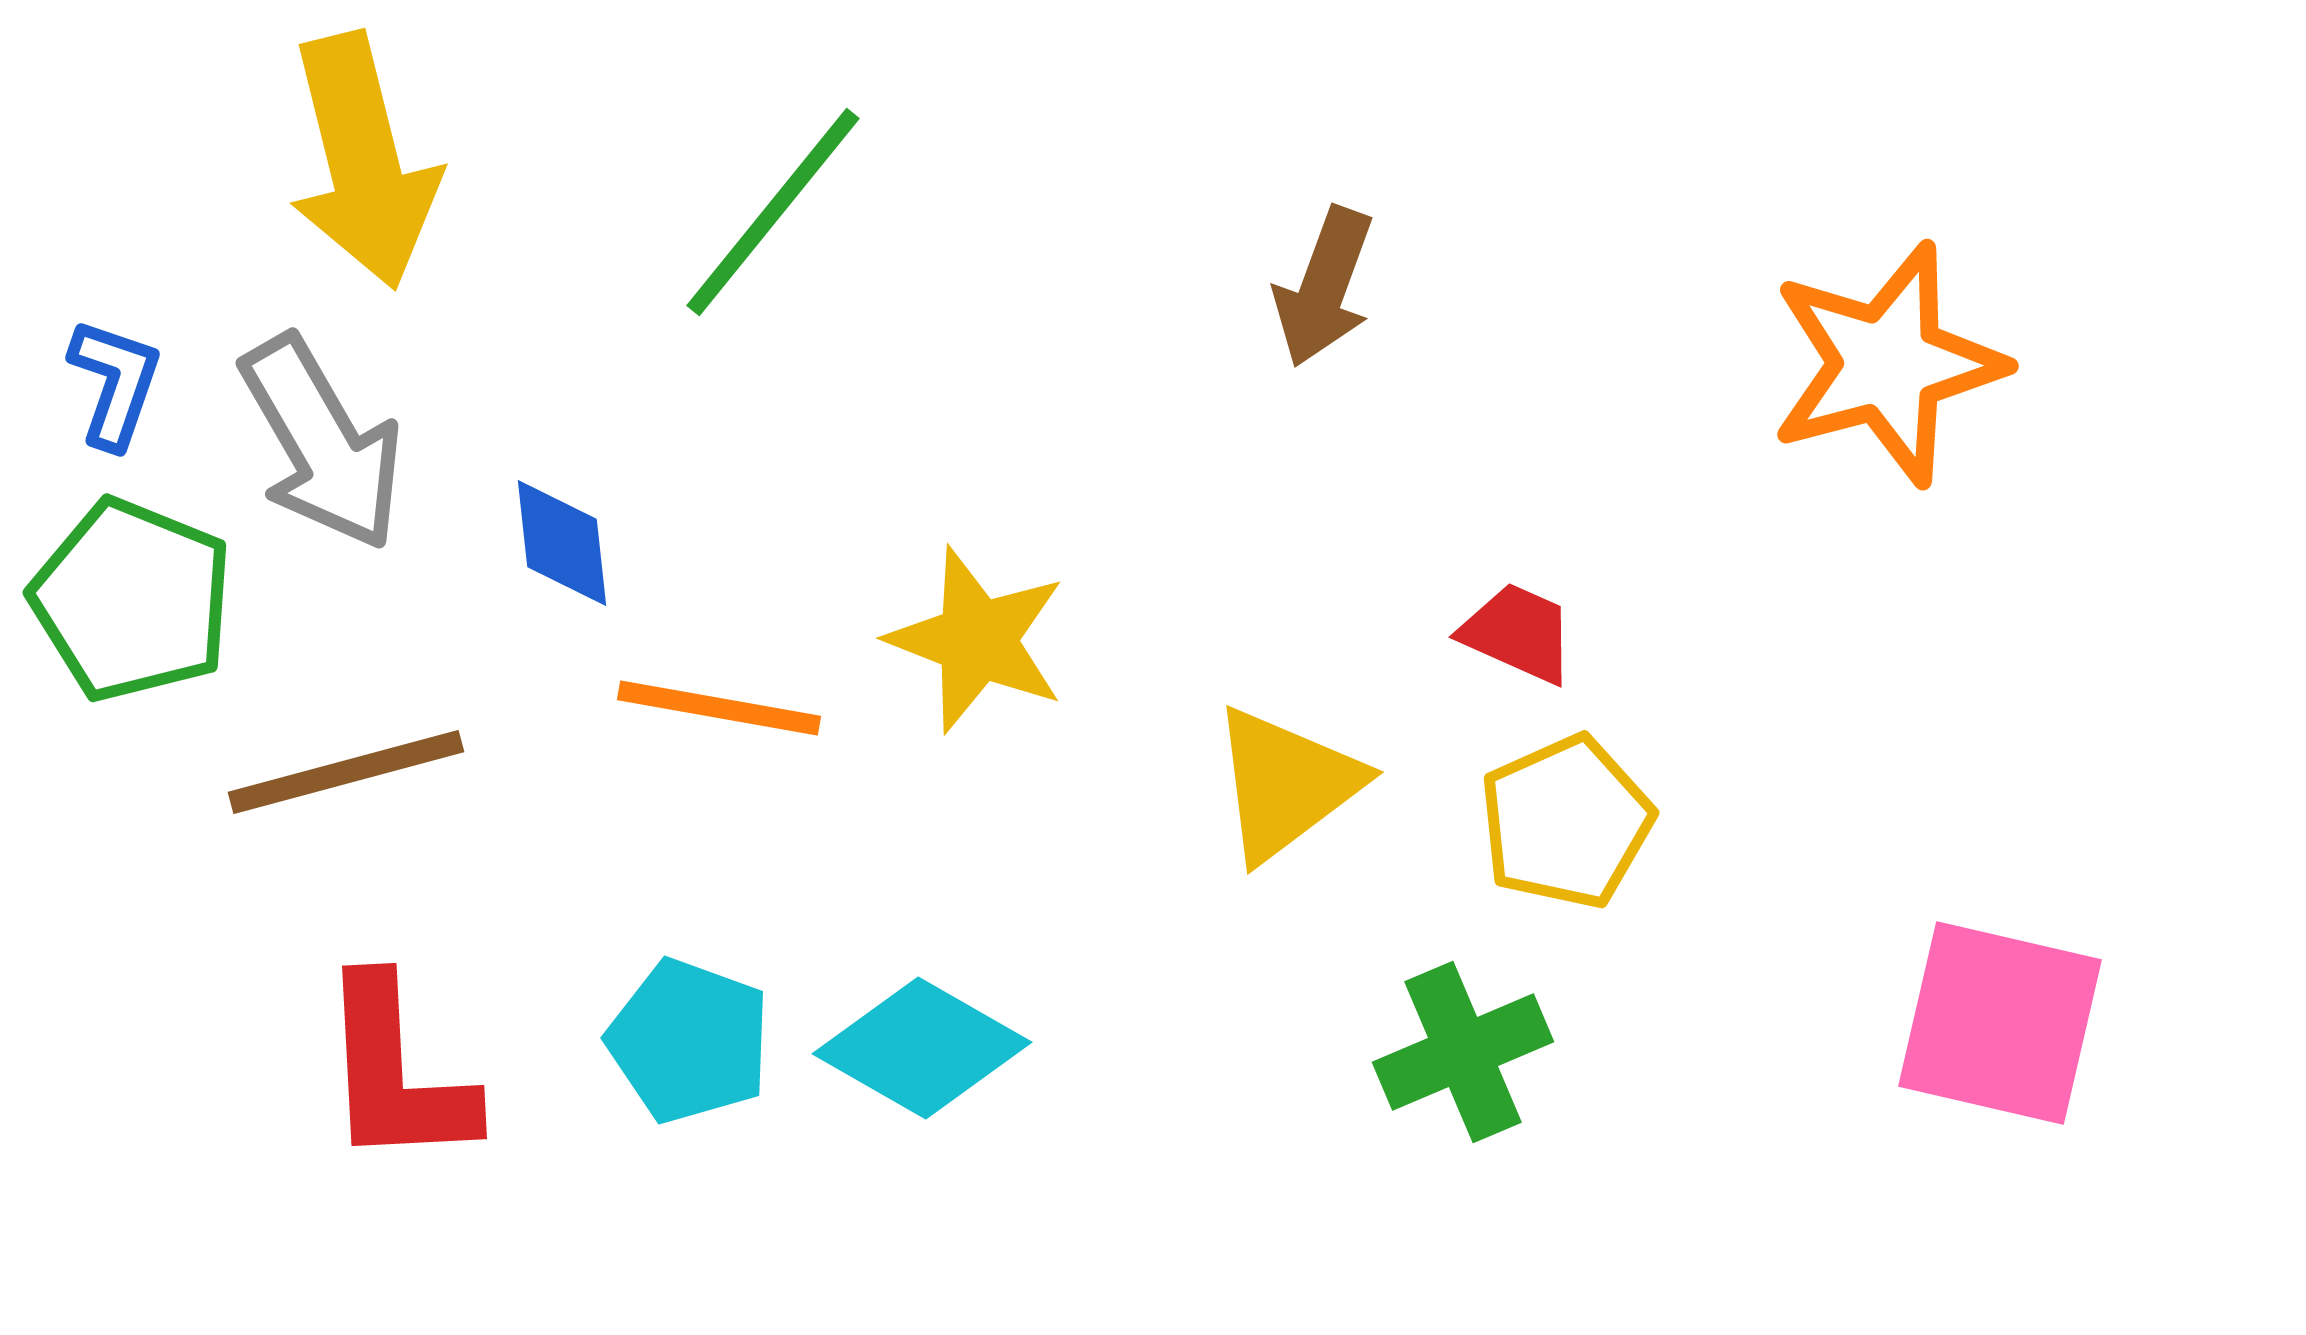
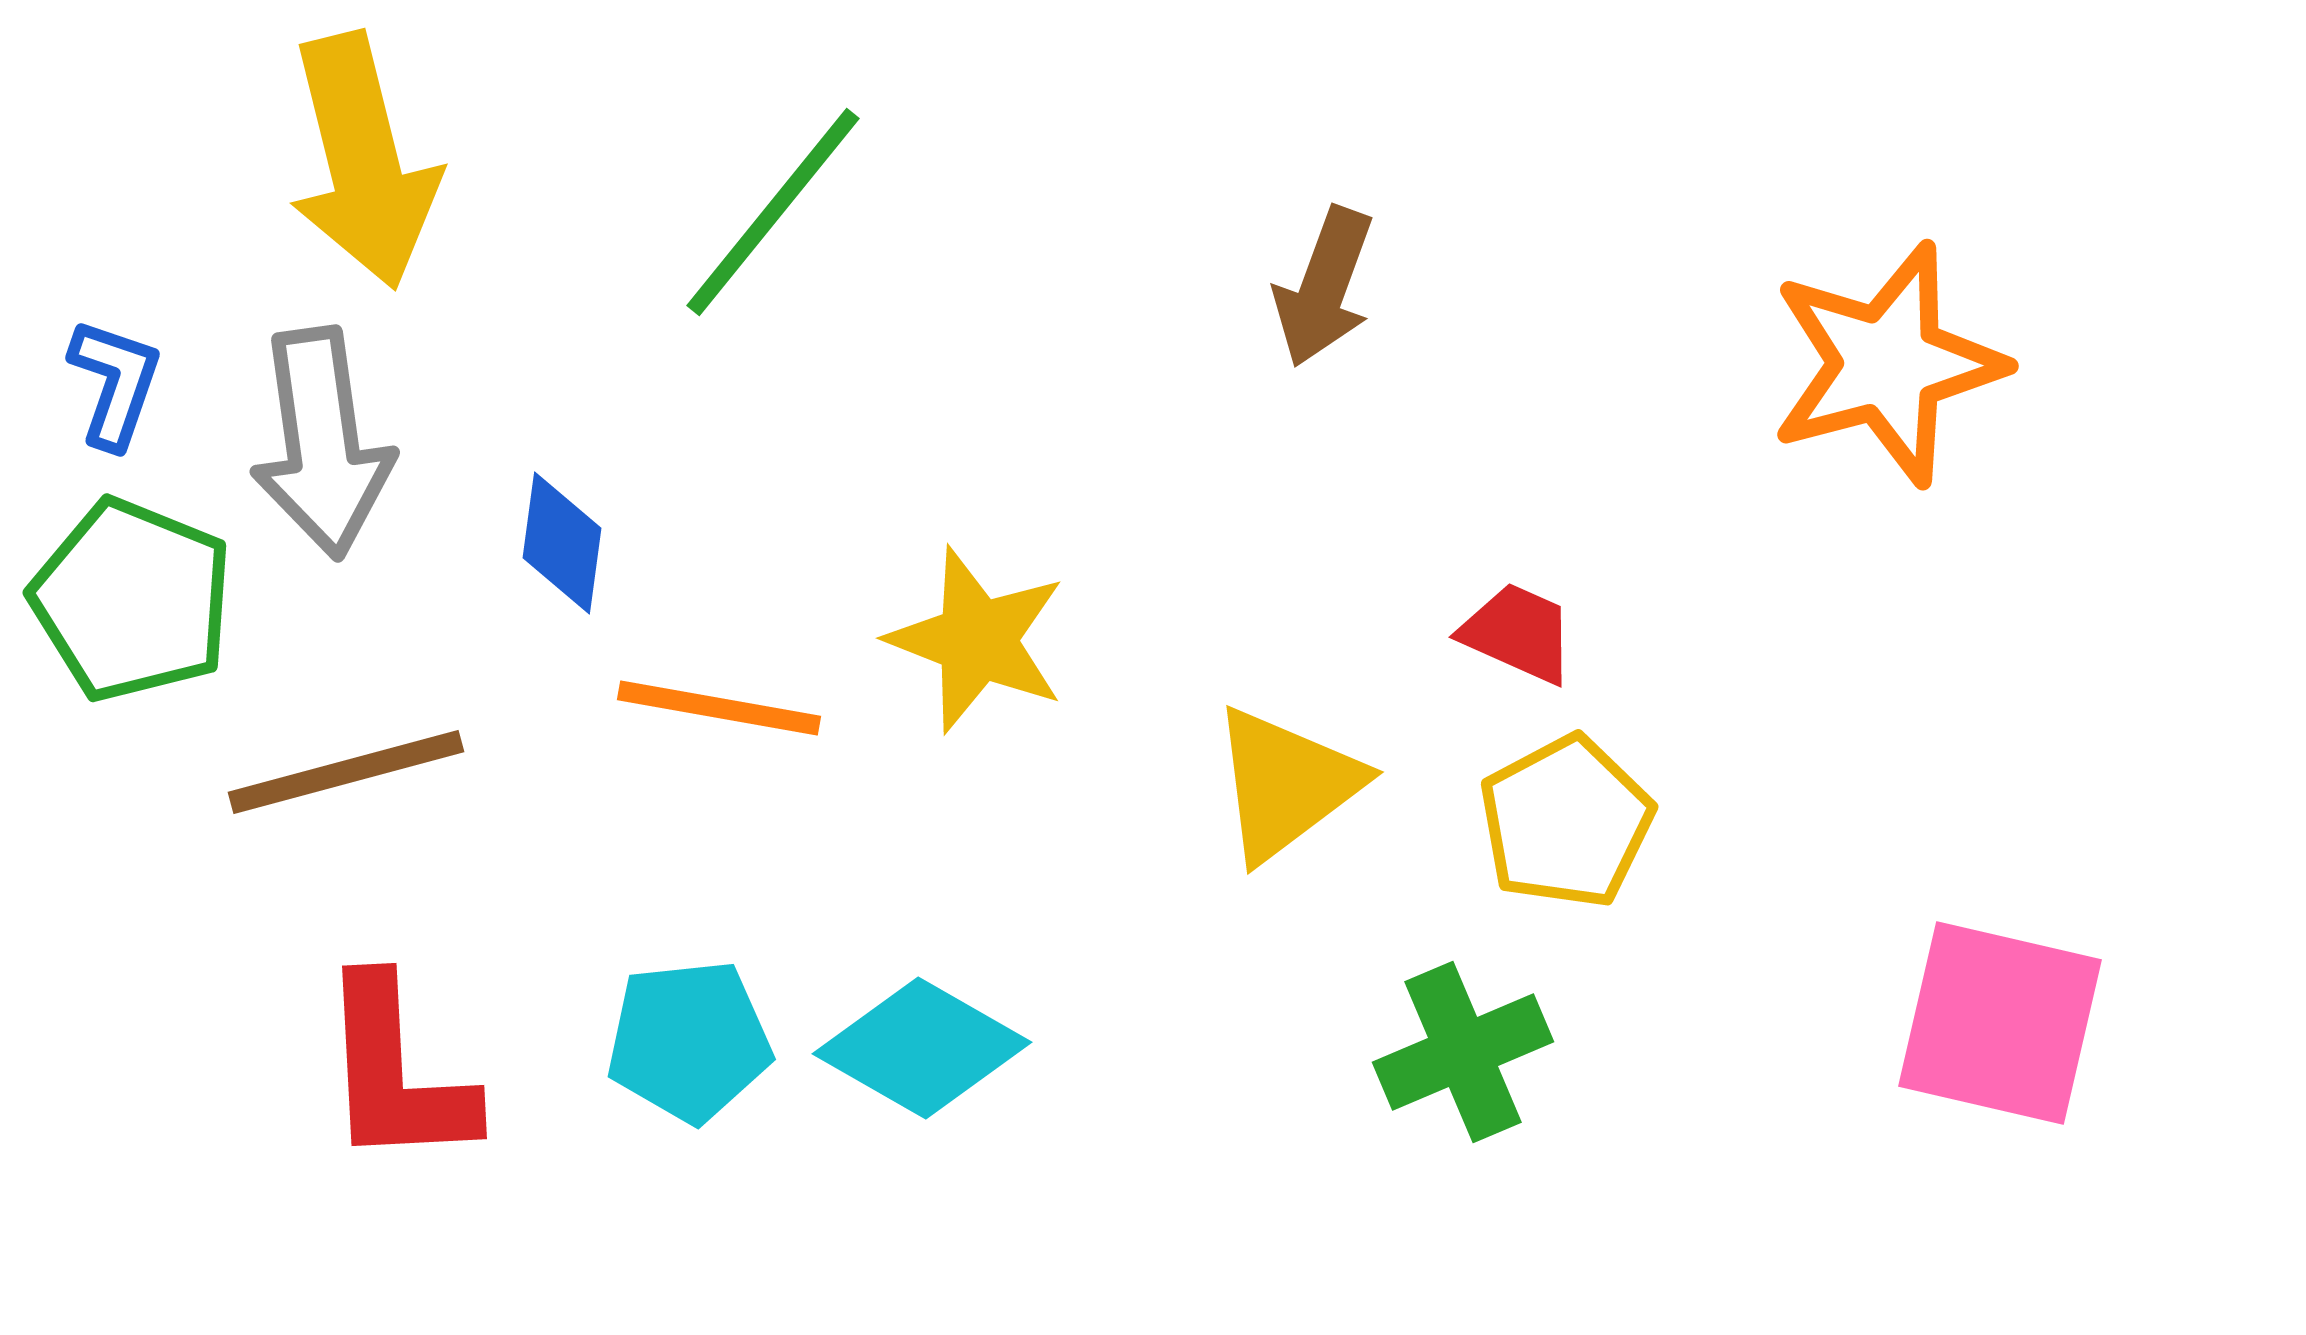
gray arrow: rotated 22 degrees clockwise
blue diamond: rotated 14 degrees clockwise
yellow pentagon: rotated 4 degrees counterclockwise
cyan pentagon: rotated 26 degrees counterclockwise
